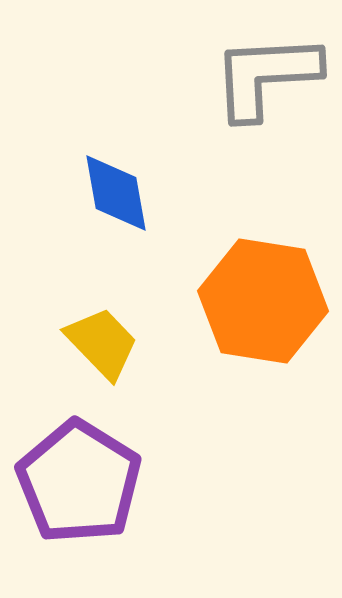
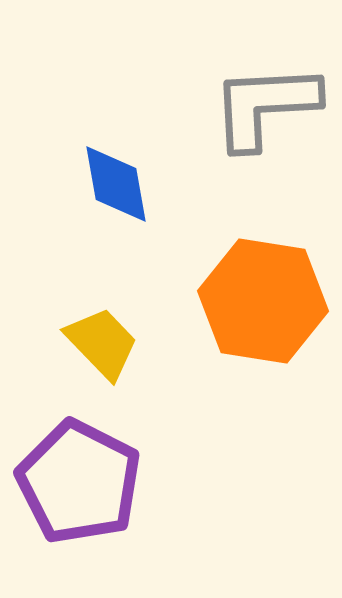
gray L-shape: moved 1 px left, 30 px down
blue diamond: moved 9 px up
purple pentagon: rotated 5 degrees counterclockwise
